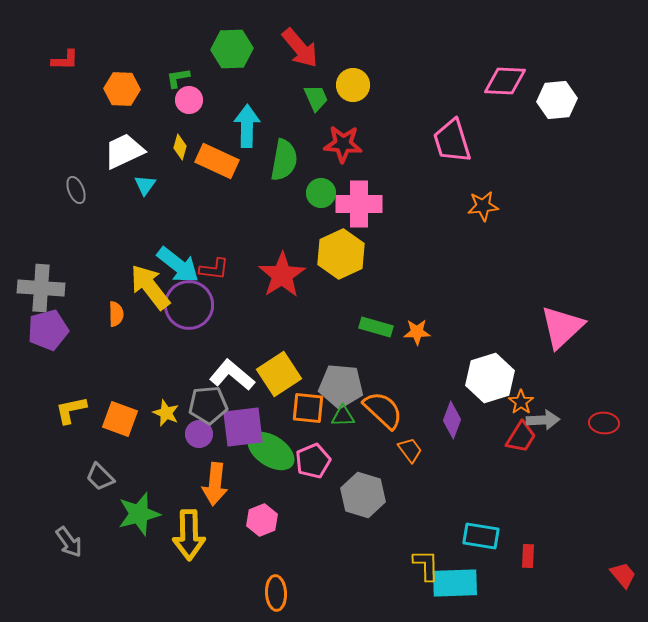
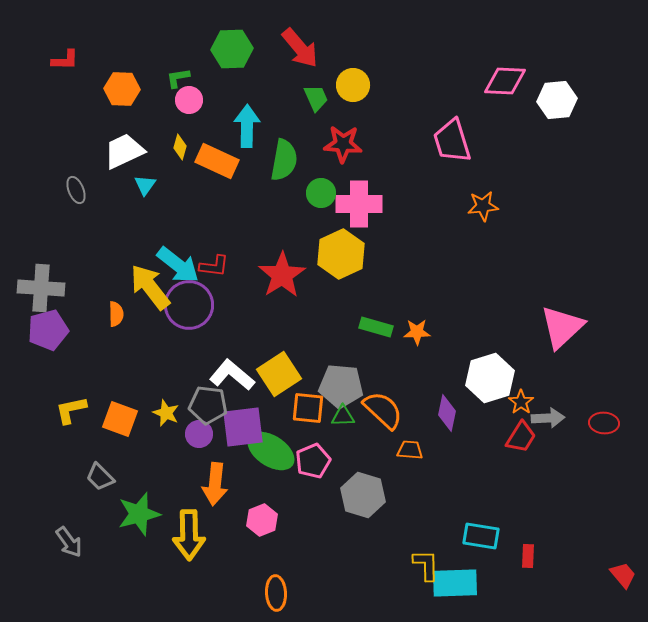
red L-shape at (214, 269): moved 3 px up
gray pentagon at (208, 405): rotated 12 degrees clockwise
purple diamond at (452, 420): moved 5 px left, 7 px up; rotated 9 degrees counterclockwise
gray arrow at (543, 420): moved 5 px right, 2 px up
orange trapezoid at (410, 450): rotated 48 degrees counterclockwise
